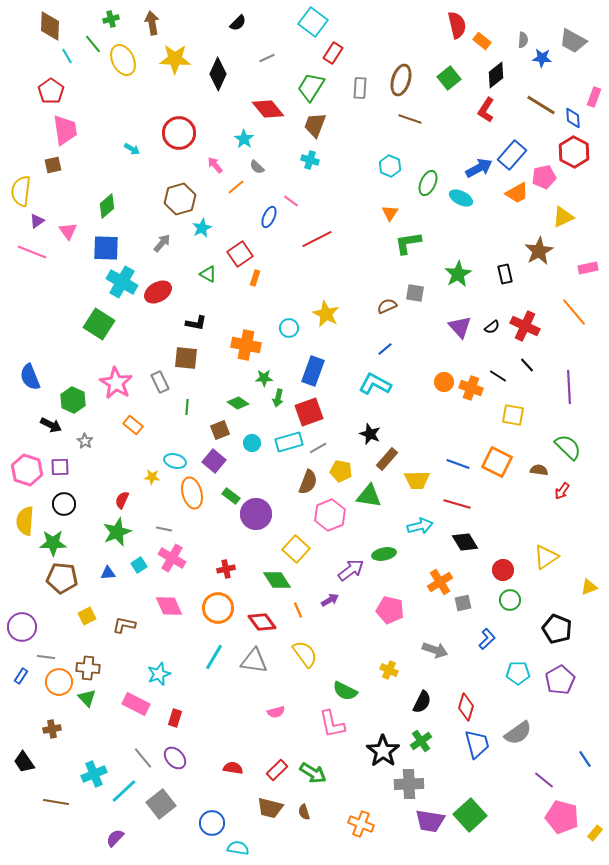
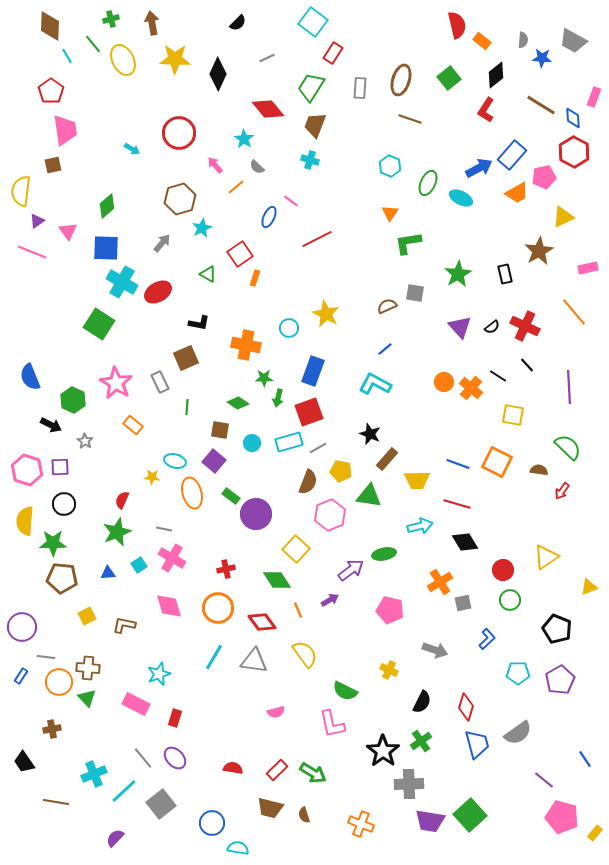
black L-shape at (196, 323): moved 3 px right
brown square at (186, 358): rotated 30 degrees counterclockwise
orange cross at (471, 388): rotated 20 degrees clockwise
brown square at (220, 430): rotated 30 degrees clockwise
pink diamond at (169, 606): rotated 8 degrees clockwise
brown semicircle at (304, 812): moved 3 px down
